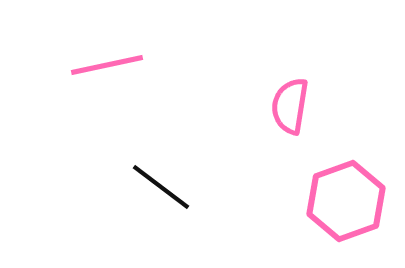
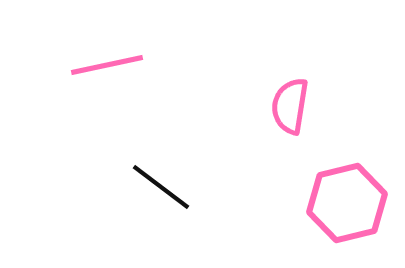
pink hexagon: moved 1 px right, 2 px down; rotated 6 degrees clockwise
